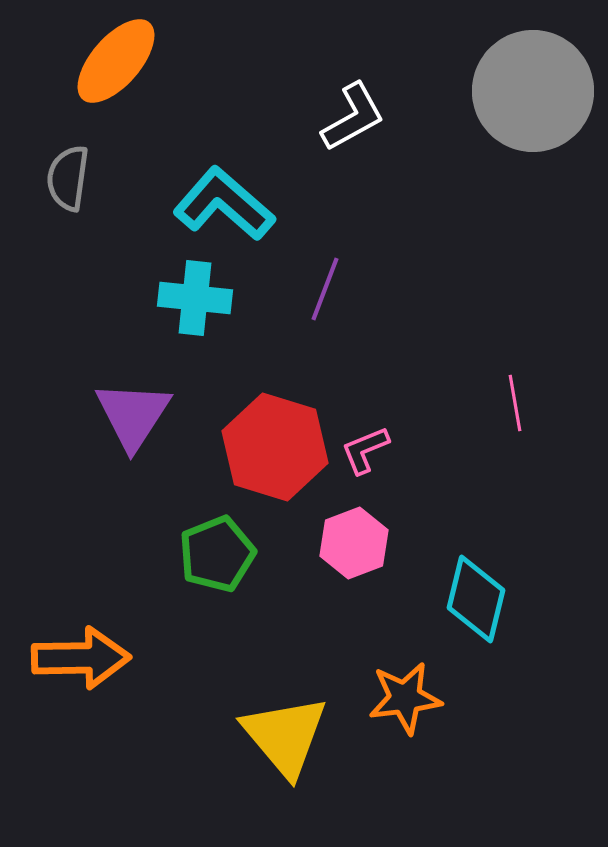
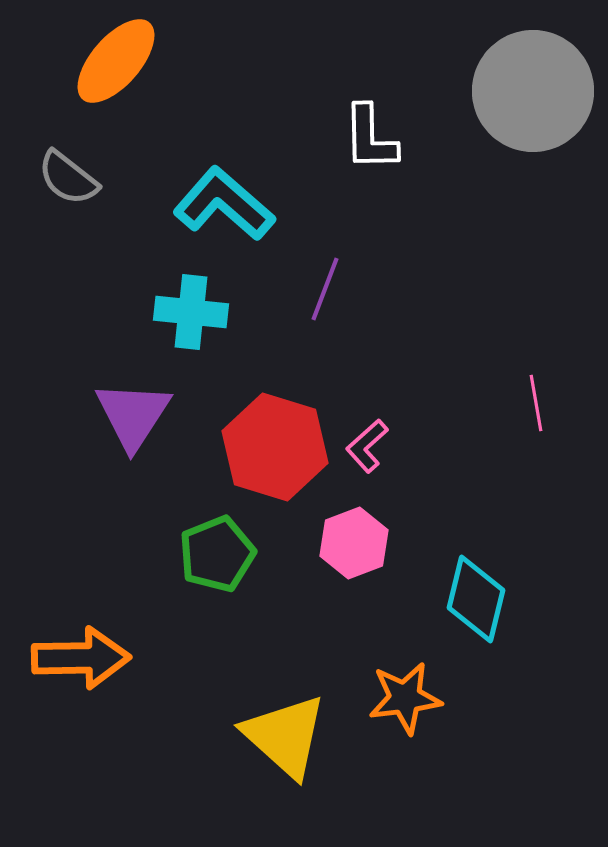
white L-shape: moved 17 px right, 21 px down; rotated 118 degrees clockwise
gray semicircle: rotated 60 degrees counterclockwise
cyan cross: moved 4 px left, 14 px down
pink line: moved 21 px right
pink L-shape: moved 2 px right, 4 px up; rotated 20 degrees counterclockwise
yellow triangle: rotated 8 degrees counterclockwise
